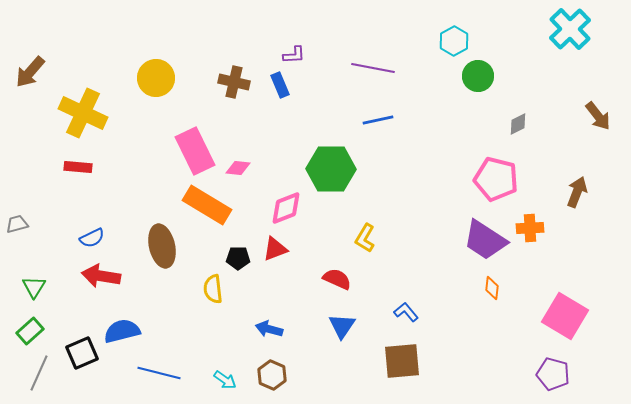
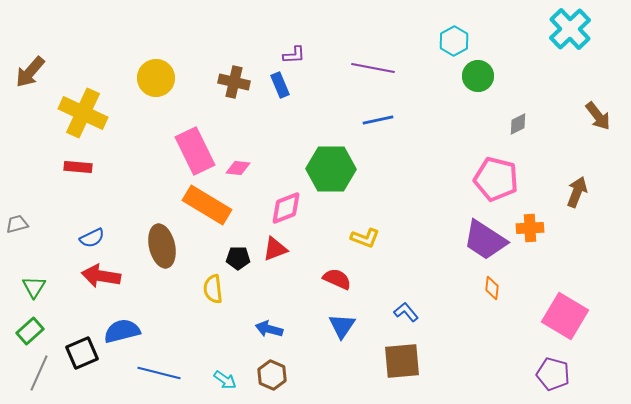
yellow L-shape at (365, 238): rotated 100 degrees counterclockwise
